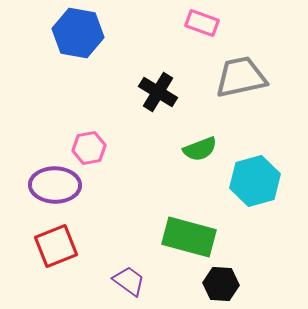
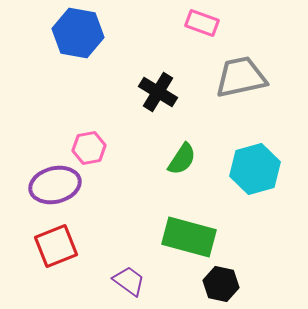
green semicircle: moved 18 px left, 10 px down; rotated 36 degrees counterclockwise
cyan hexagon: moved 12 px up
purple ellipse: rotated 15 degrees counterclockwise
black hexagon: rotated 8 degrees clockwise
